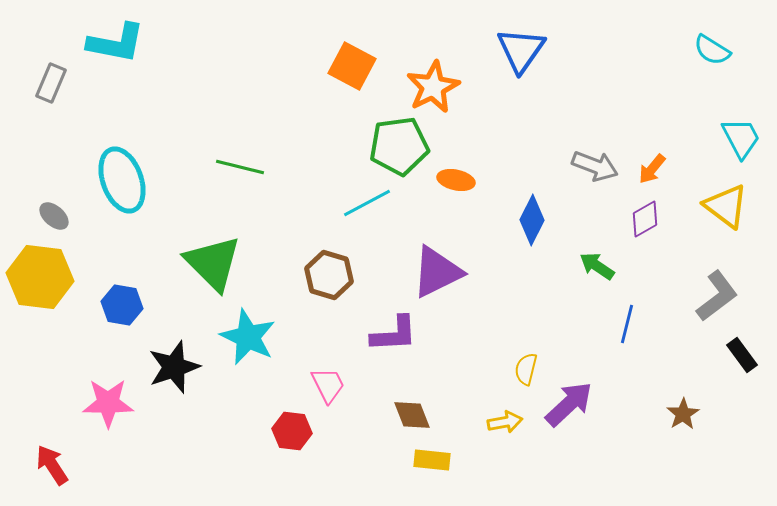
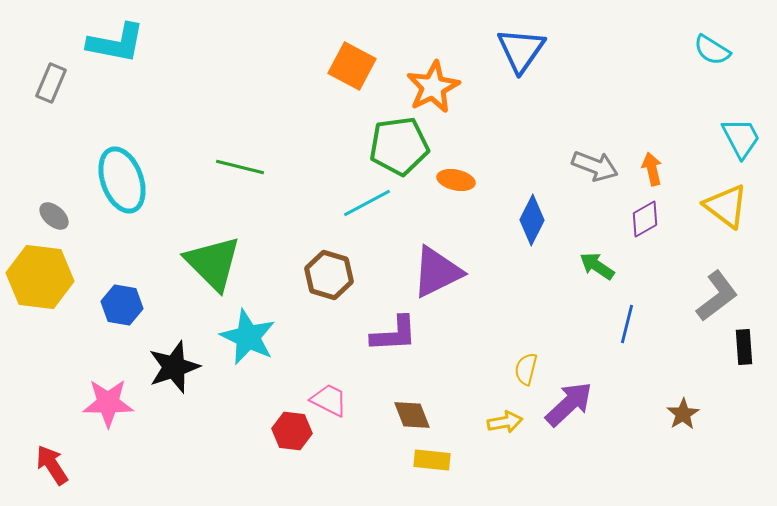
orange arrow: rotated 128 degrees clockwise
black rectangle: moved 2 px right, 8 px up; rotated 32 degrees clockwise
pink trapezoid: moved 1 px right, 15 px down; rotated 36 degrees counterclockwise
